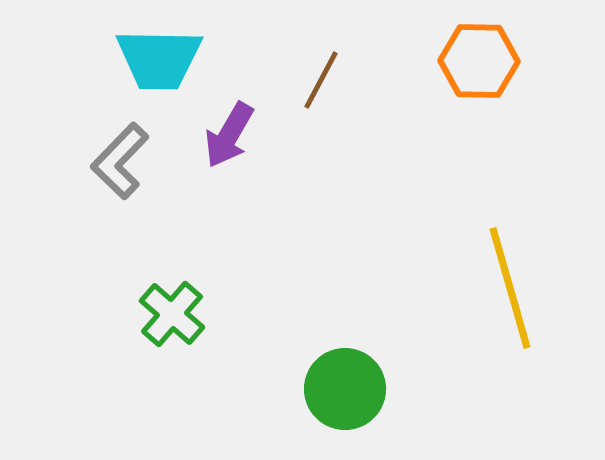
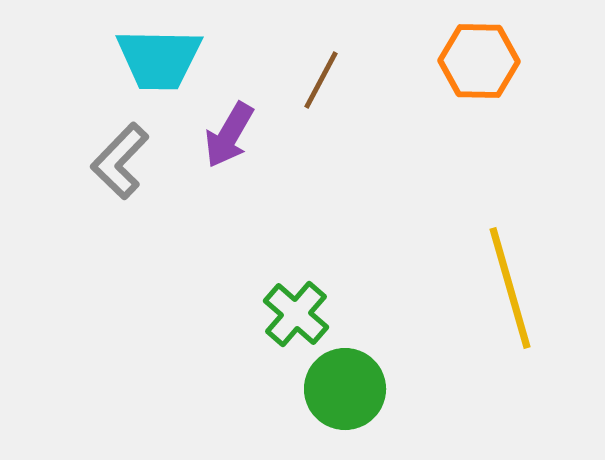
green cross: moved 124 px right
